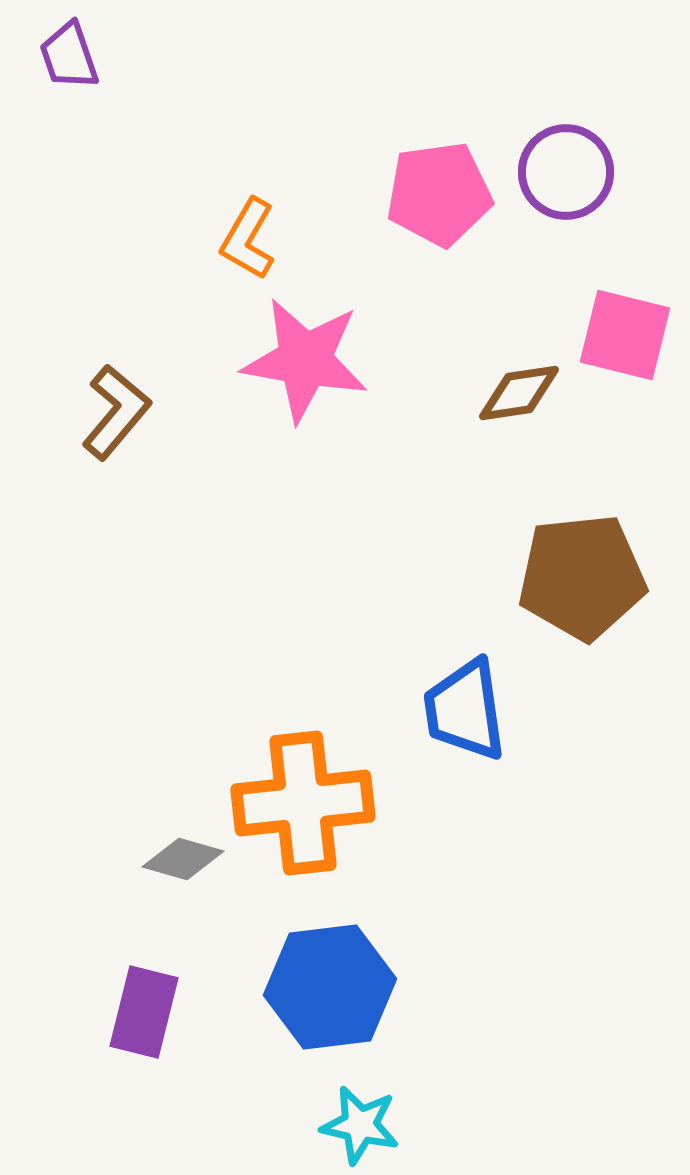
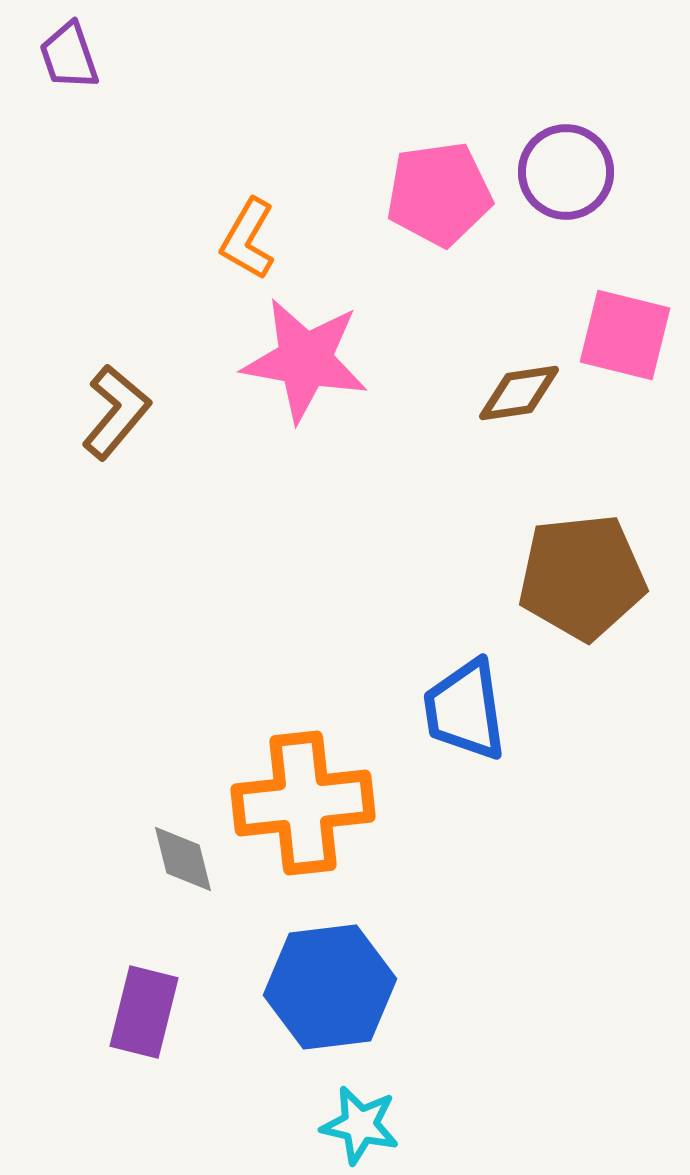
gray diamond: rotated 60 degrees clockwise
